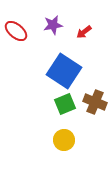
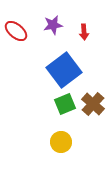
red arrow: rotated 56 degrees counterclockwise
blue square: moved 1 px up; rotated 20 degrees clockwise
brown cross: moved 2 px left, 2 px down; rotated 20 degrees clockwise
yellow circle: moved 3 px left, 2 px down
